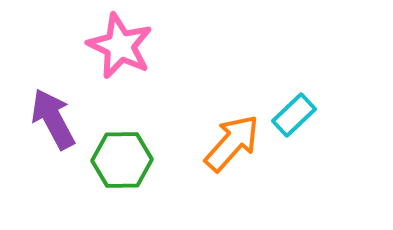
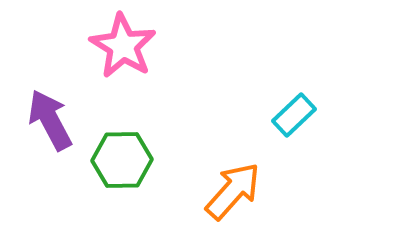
pink star: moved 3 px right; rotated 6 degrees clockwise
purple arrow: moved 3 px left, 1 px down
orange arrow: moved 1 px right, 48 px down
